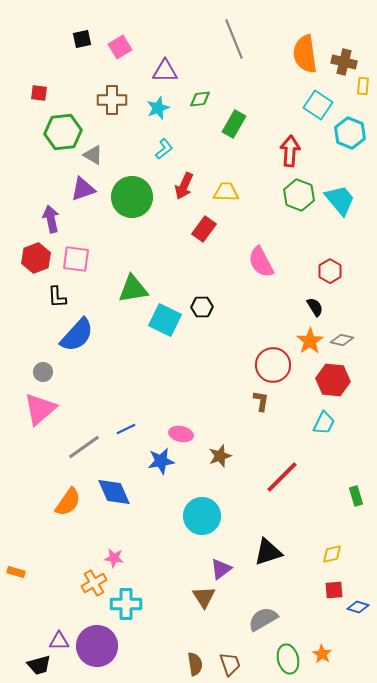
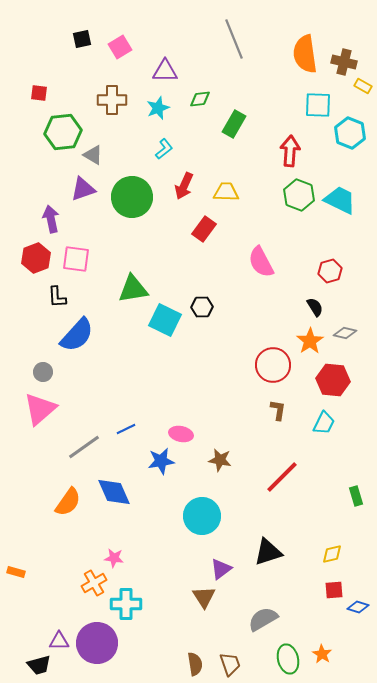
yellow rectangle at (363, 86): rotated 66 degrees counterclockwise
cyan square at (318, 105): rotated 32 degrees counterclockwise
cyan trapezoid at (340, 200): rotated 24 degrees counterclockwise
red hexagon at (330, 271): rotated 15 degrees clockwise
gray diamond at (342, 340): moved 3 px right, 7 px up
brown L-shape at (261, 401): moved 17 px right, 9 px down
brown star at (220, 456): moved 4 px down; rotated 30 degrees clockwise
purple circle at (97, 646): moved 3 px up
